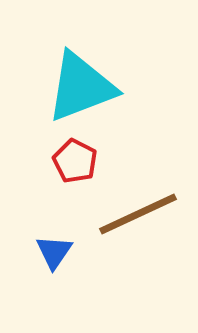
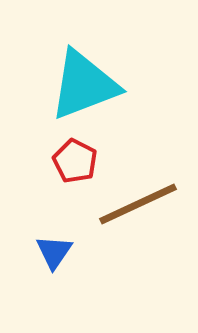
cyan triangle: moved 3 px right, 2 px up
brown line: moved 10 px up
